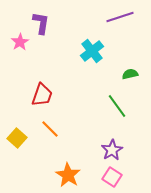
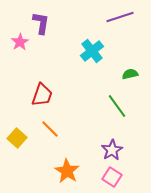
orange star: moved 1 px left, 4 px up
